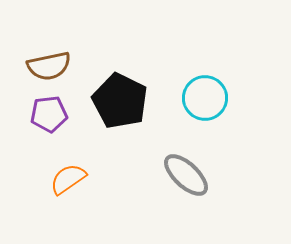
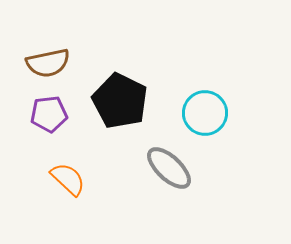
brown semicircle: moved 1 px left, 3 px up
cyan circle: moved 15 px down
gray ellipse: moved 17 px left, 7 px up
orange semicircle: rotated 78 degrees clockwise
